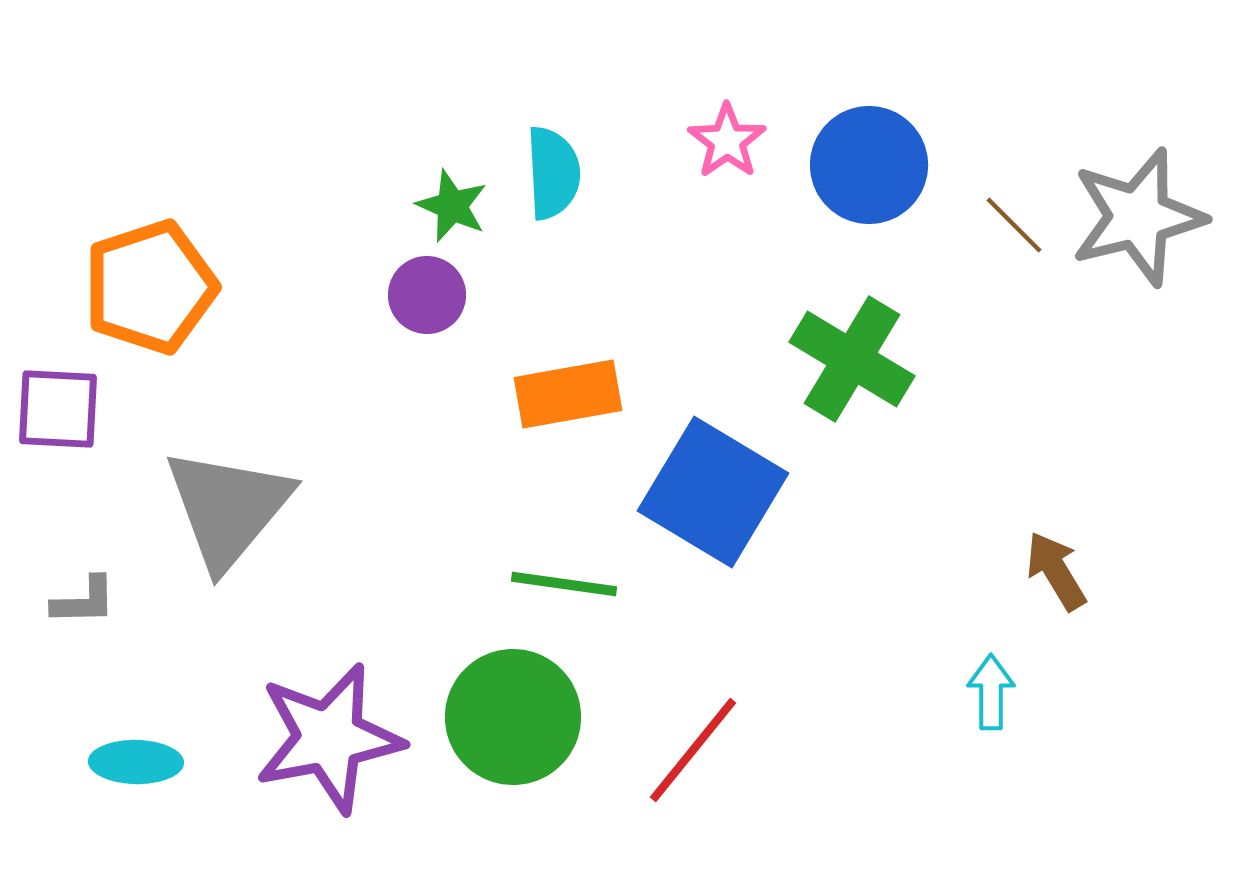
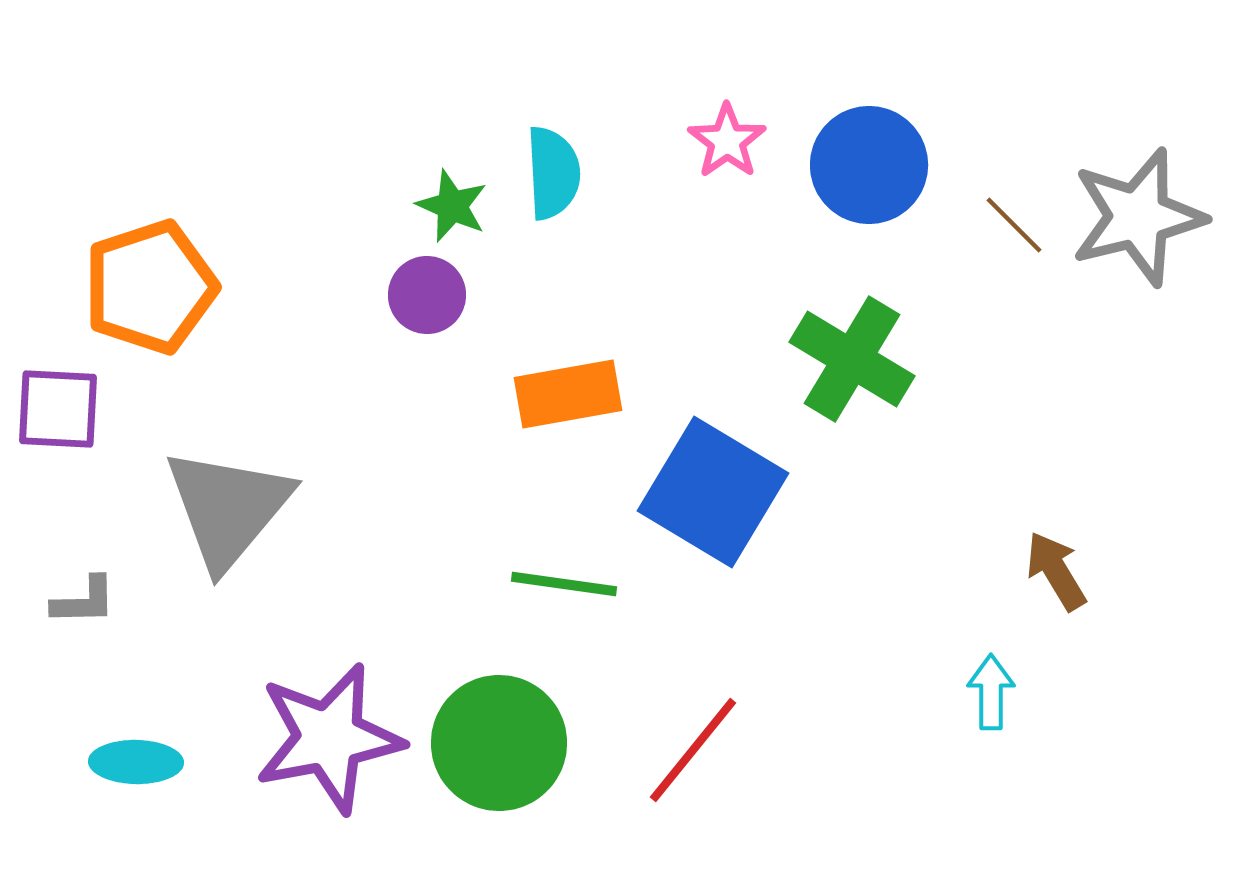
green circle: moved 14 px left, 26 px down
